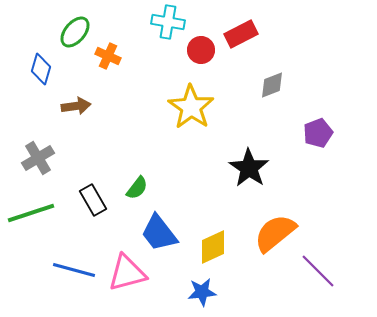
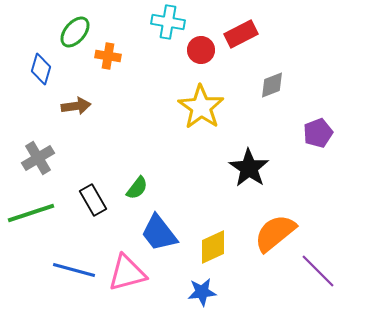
orange cross: rotated 15 degrees counterclockwise
yellow star: moved 10 px right
